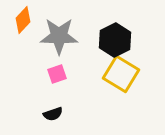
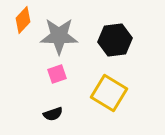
black hexagon: rotated 20 degrees clockwise
yellow square: moved 12 px left, 19 px down
